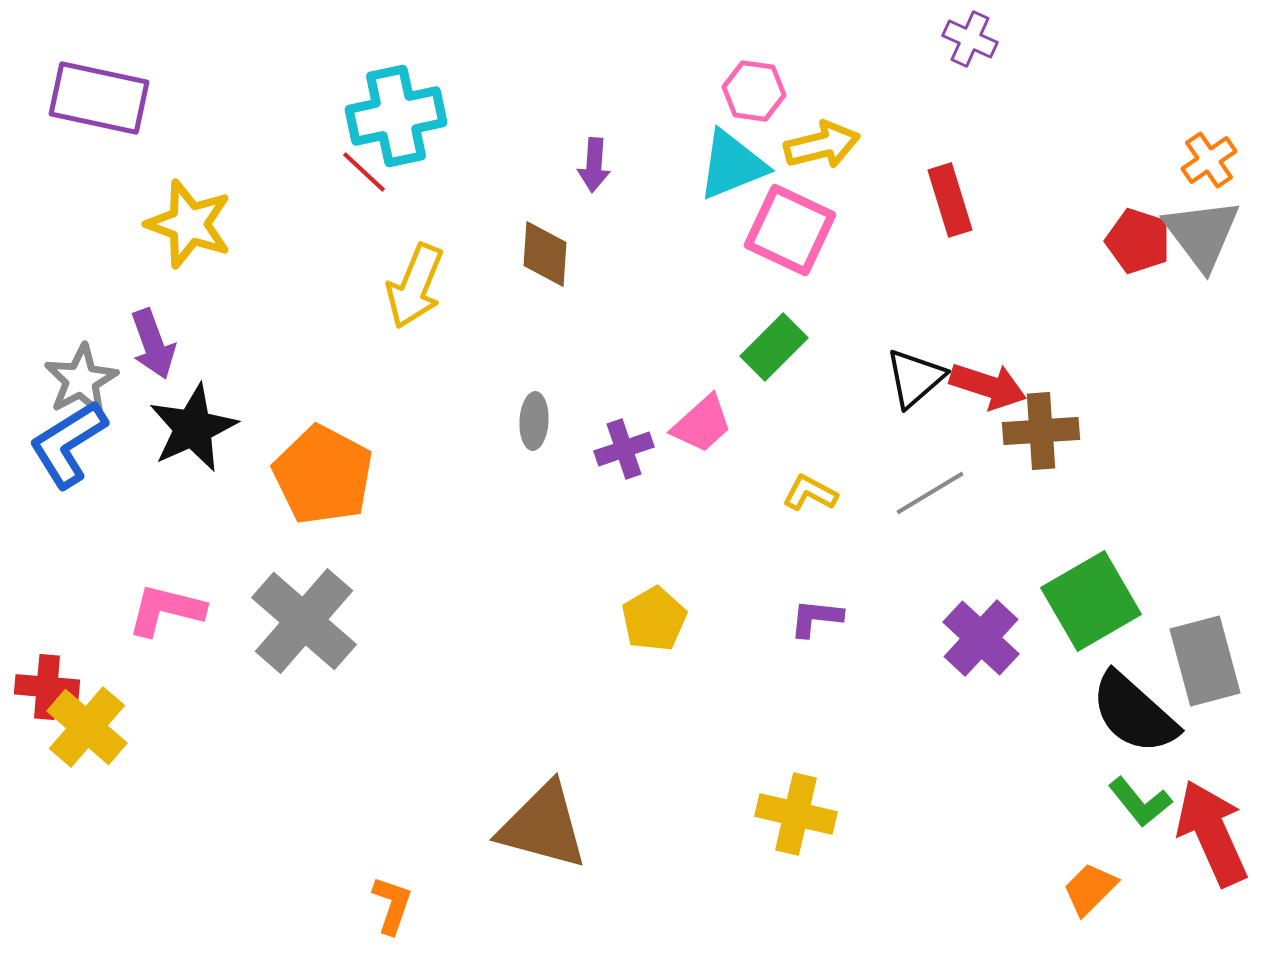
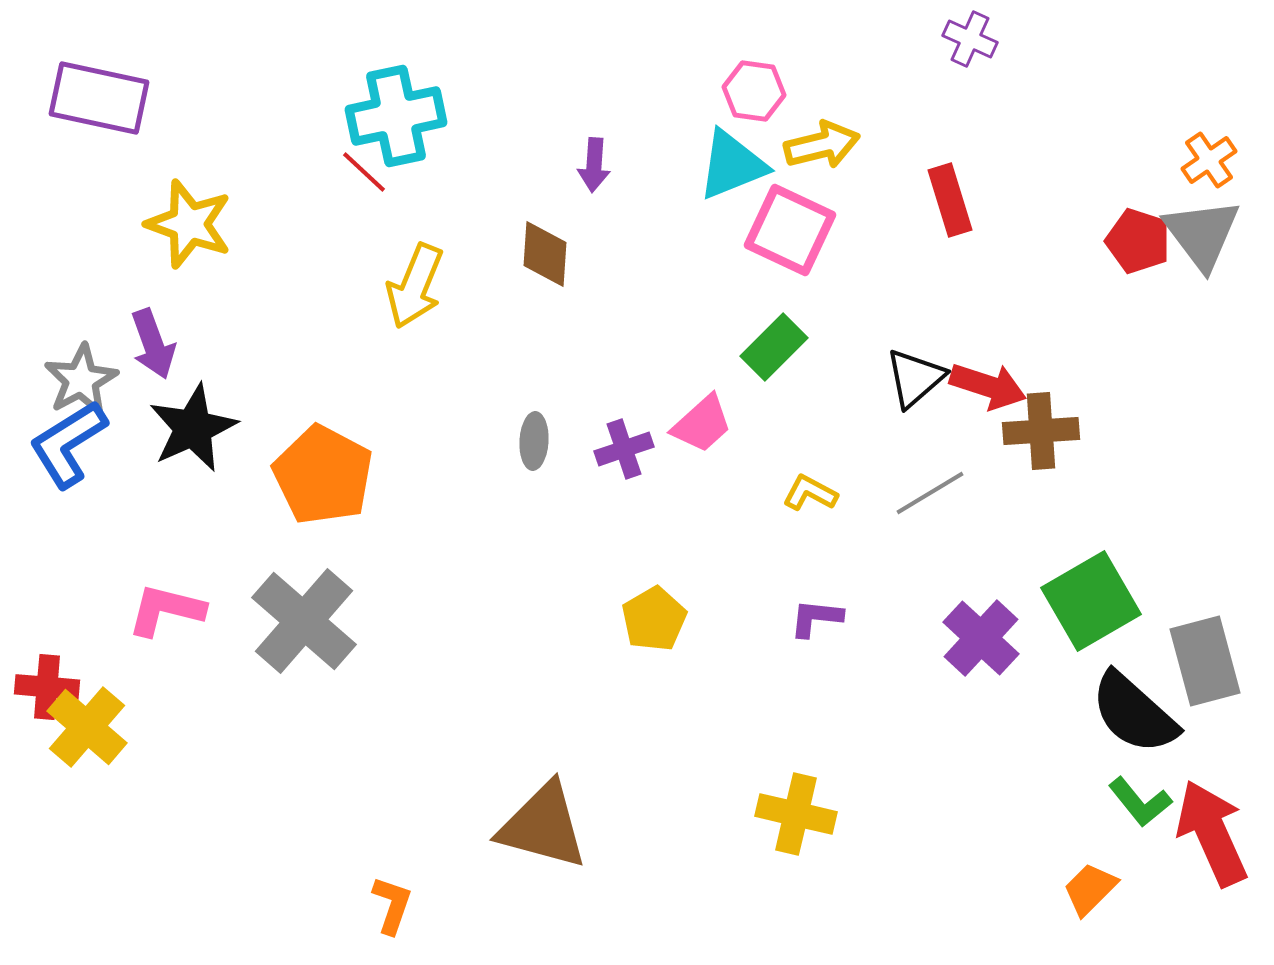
gray ellipse at (534, 421): moved 20 px down
